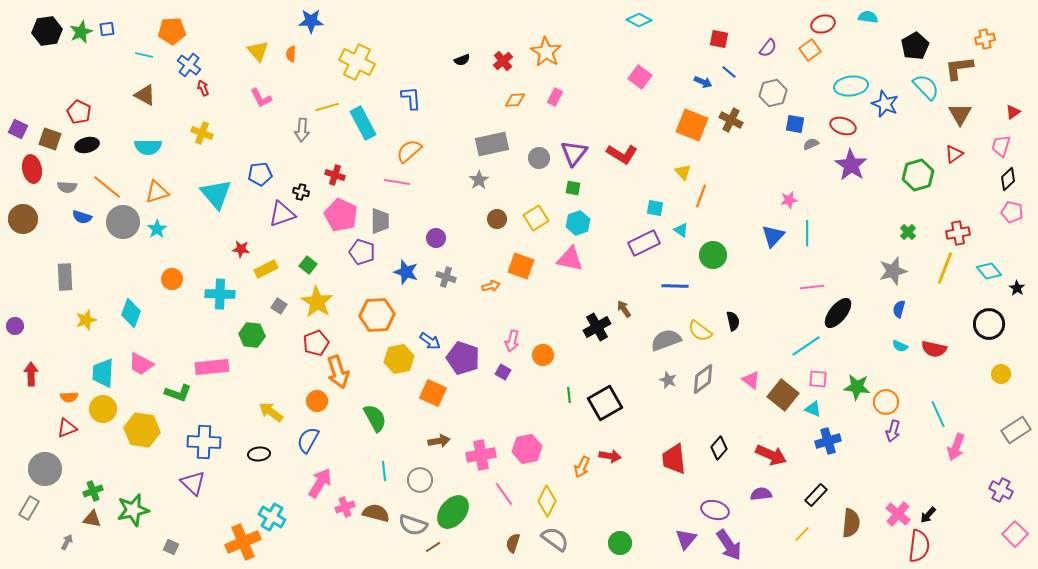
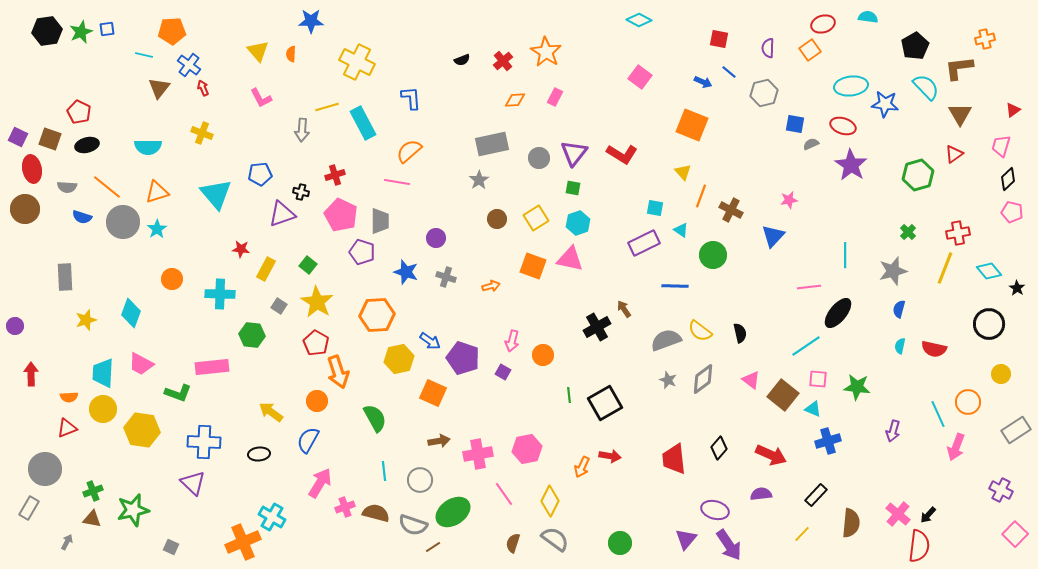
purple semicircle at (768, 48): rotated 144 degrees clockwise
gray hexagon at (773, 93): moved 9 px left
brown triangle at (145, 95): moved 14 px right, 7 px up; rotated 40 degrees clockwise
blue star at (885, 104): rotated 16 degrees counterclockwise
red triangle at (1013, 112): moved 2 px up
brown cross at (731, 120): moved 90 px down
purple square at (18, 129): moved 8 px down
red cross at (335, 175): rotated 36 degrees counterclockwise
brown circle at (23, 219): moved 2 px right, 10 px up
cyan line at (807, 233): moved 38 px right, 22 px down
orange square at (521, 266): moved 12 px right
yellow rectangle at (266, 269): rotated 35 degrees counterclockwise
pink line at (812, 287): moved 3 px left
black semicircle at (733, 321): moved 7 px right, 12 px down
red pentagon at (316, 343): rotated 20 degrees counterclockwise
cyan semicircle at (900, 346): rotated 77 degrees clockwise
orange circle at (886, 402): moved 82 px right
pink cross at (481, 455): moved 3 px left, 1 px up
yellow diamond at (547, 501): moved 3 px right
green ellipse at (453, 512): rotated 16 degrees clockwise
